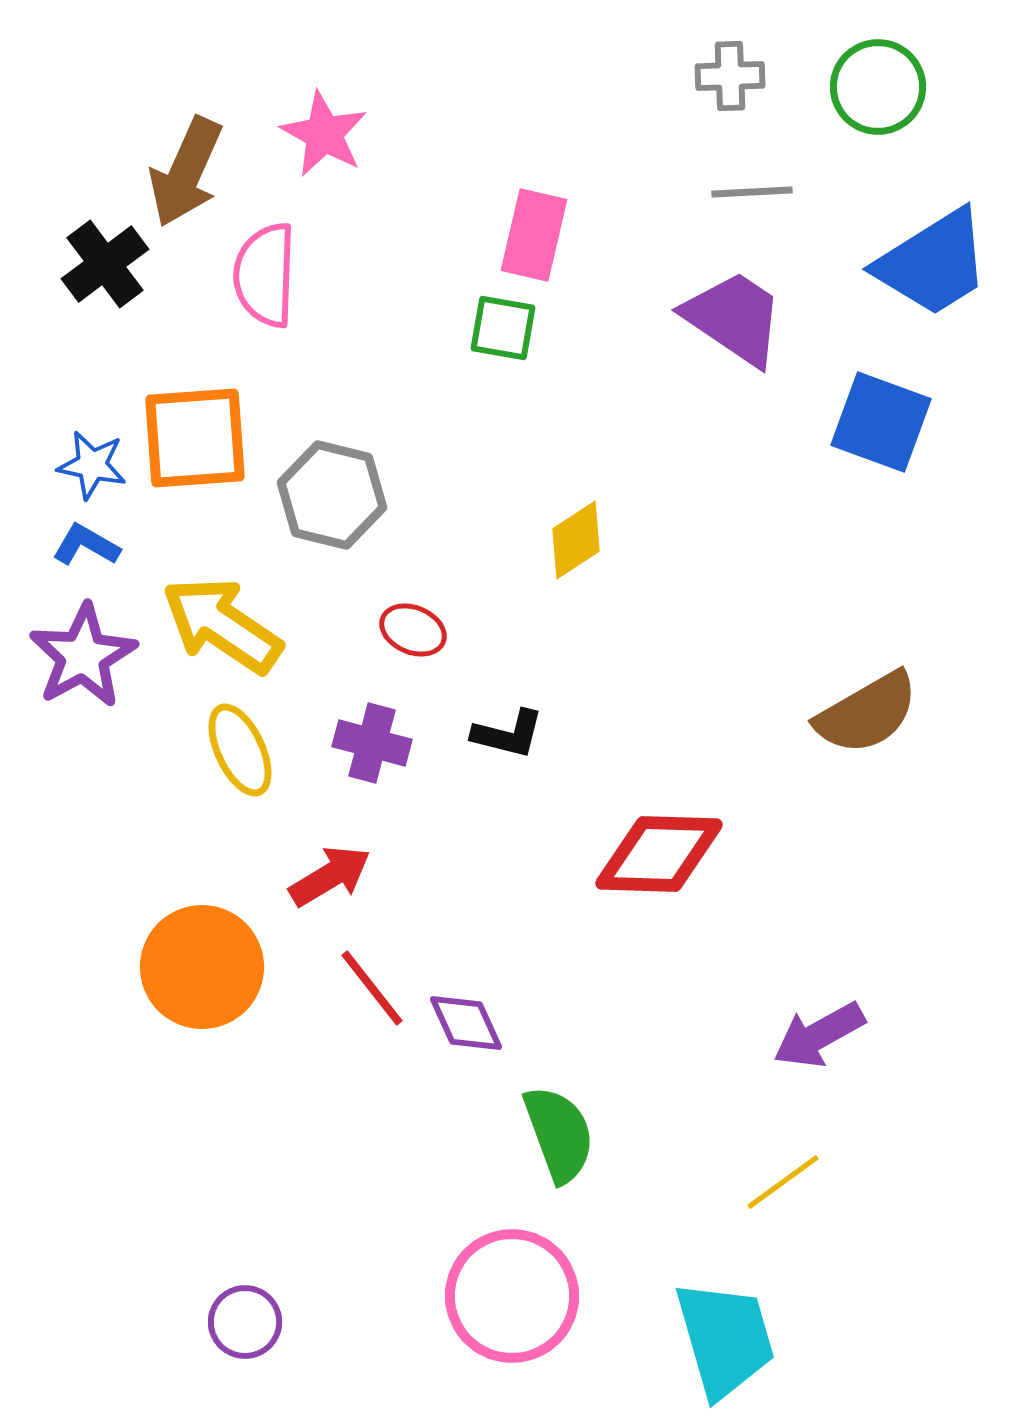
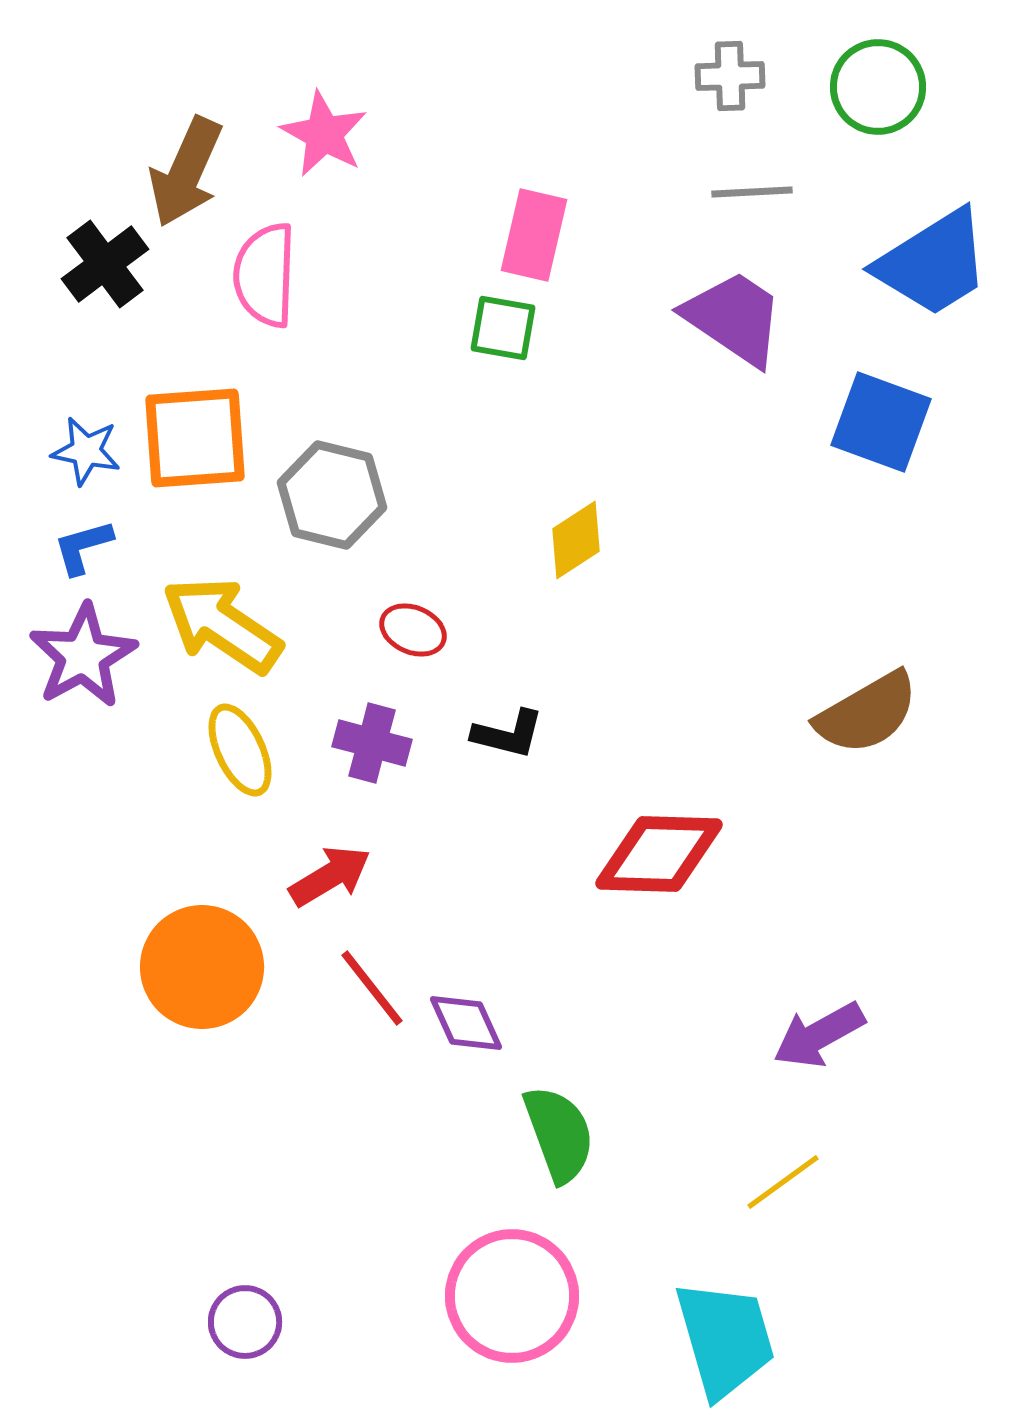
blue star: moved 6 px left, 14 px up
blue L-shape: moved 3 px left, 2 px down; rotated 46 degrees counterclockwise
